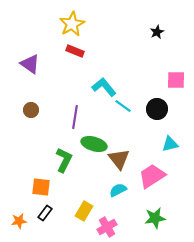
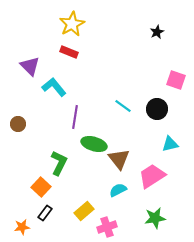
red rectangle: moved 6 px left, 1 px down
purple triangle: moved 2 px down; rotated 10 degrees clockwise
pink square: rotated 18 degrees clockwise
cyan L-shape: moved 50 px left
brown circle: moved 13 px left, 14 px down
green L-shape: moved 5 px left, 3 px down
orange square: rotated 36 degrees clockwise
yellow rectangle: rotated 18 degrees clockwise
orange star: moved 3 px right, 6 px down
pink cross: rotated 12 degrees clockwise
